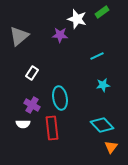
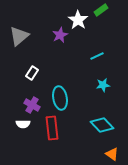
green rectangle: moved 1 px left, 2 px up
white star: moved 1 px right, 1 px down; rotated 18 degrees clockwise
purple star: rotated 28 degrees counterclockwise
orange triangle: moved 1 px right, 7 px down; rotated 32 degrees counterclockwise
